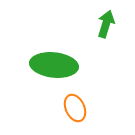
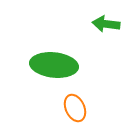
green arrow: rotated 100 degrees counterclockwise
